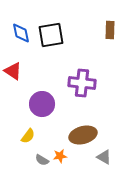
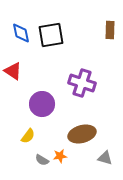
purple cross: rotated 12 degrees clockwise
brown ellipse: moved 1 px left, 1 px up
gray triangle: moved 1 px right, 1 px down; rotated 14 degrees counterclockwise
